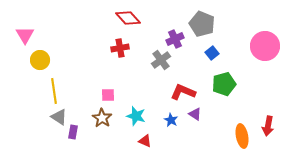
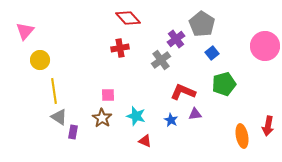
gray pentagon: rotated 10 degrees clockwise
pink triangle: moved 4 px up; rotated 12 degrees clockwise
purple cross: moved 1 px right; rotated 12 degrees counterclockwise
purple triangle: rotated 40 degrees counterclockwise
